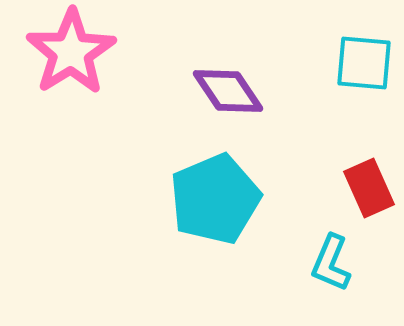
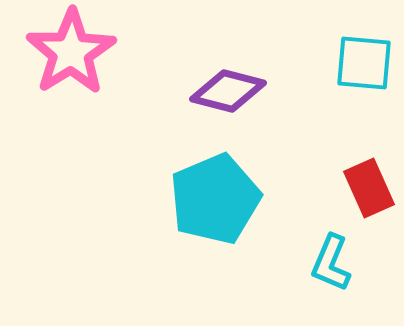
purple diamond: rotated 42 degrees counterclockwise
